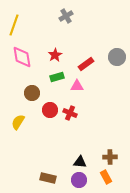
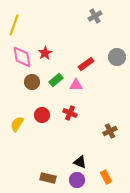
gray cross: moved 29 px right
red star: moved 10 px left, 2 px up
green rectangle: moved 1 px left, 3 px down; rotated 24 degrees counterclockwise
pink triangle: moved 1 px left, 1 px up
brown circle: moved 11 px up
red circle: moved 8 px left, 5 px down
yellow semicircle: moved 1 px left, 2 px down
brown cross: moved 26 px up; rotated 24 degrees counterclockwise
black triangle: rotated 16 degrees clockwise
purple circle: moved 2 px left
